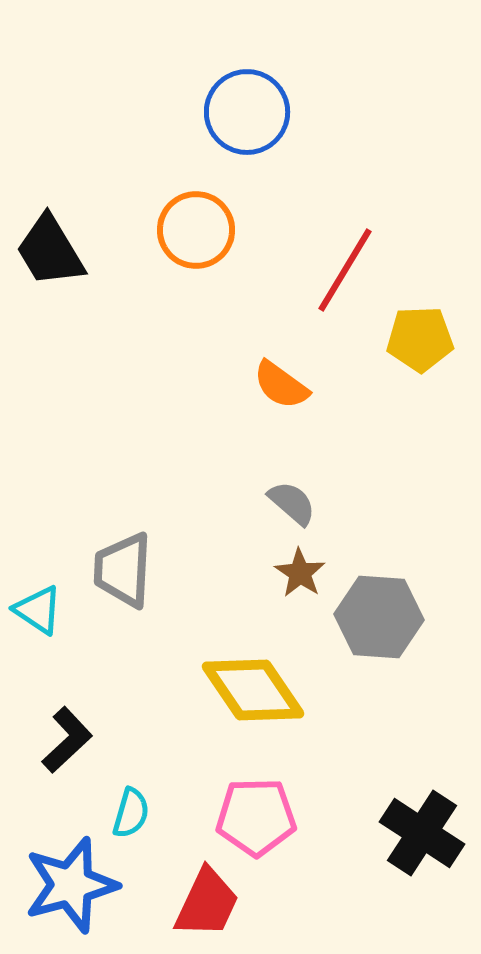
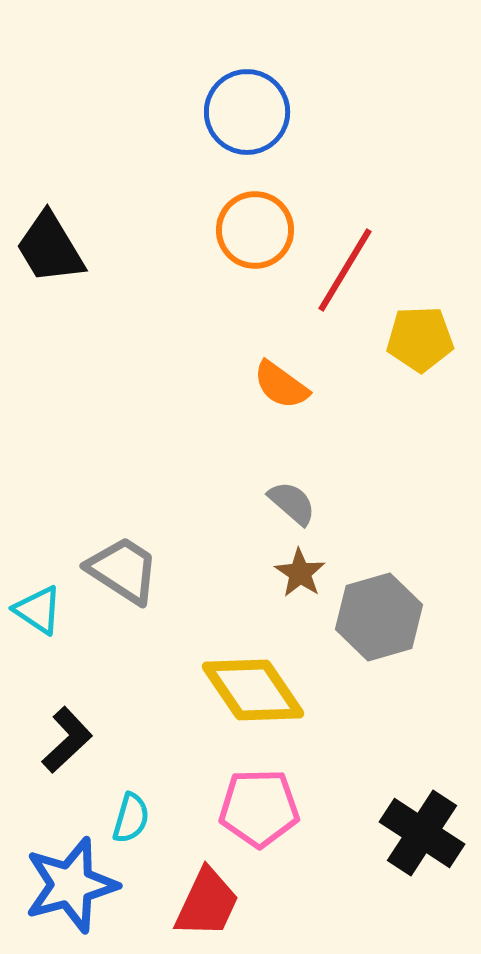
orange circle: moved 59 px right
black trapezoid: moved 3 px up
gray trapezoid: rotated 120 degrees clockwise
gray hexagon: rotated 20 degrees counterclockwise
cyan semicircle: moved 5 px down
pink pentagon: moved 3 px right, 9 px up
